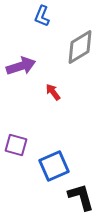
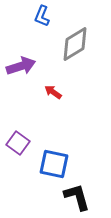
gray diamond: moved 5 px left, 3 px up
red arrow: rotated 18 degrees counterclockwise
purple square: moved 2 px right, 2 px up; rotated 20 degrees clockwise
blue square: moved 2 px up; rotated 36 degrees clockwise
black L-shape: moved 4 px left
